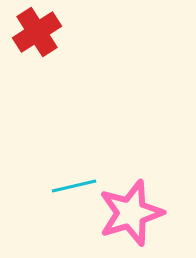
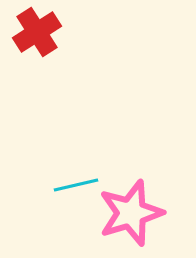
cyan line: moved 2 px right, 1 px up
